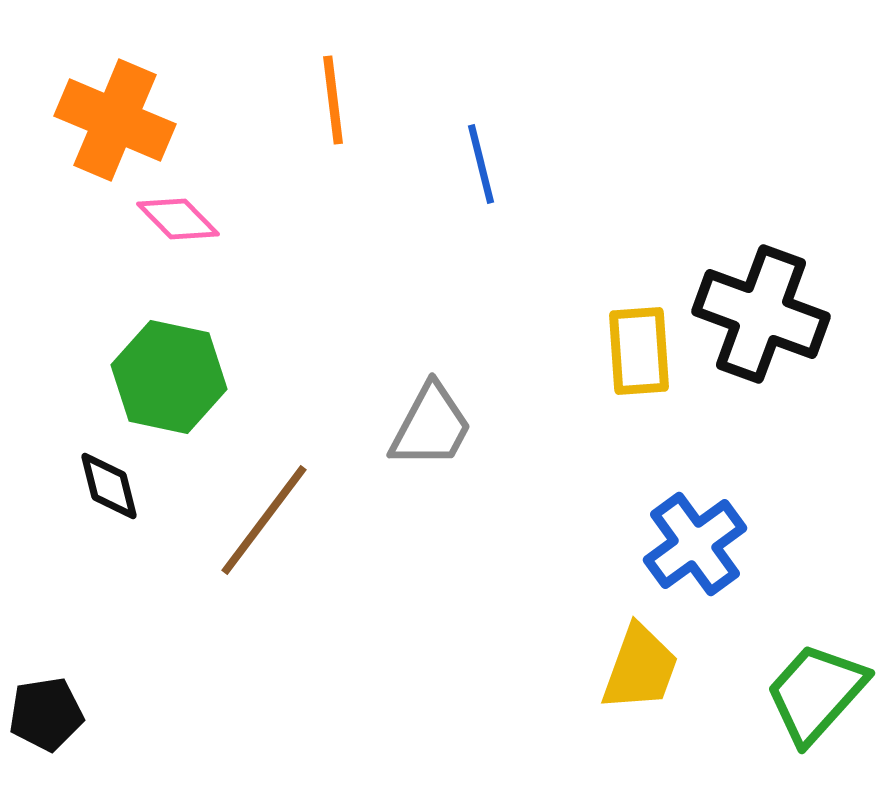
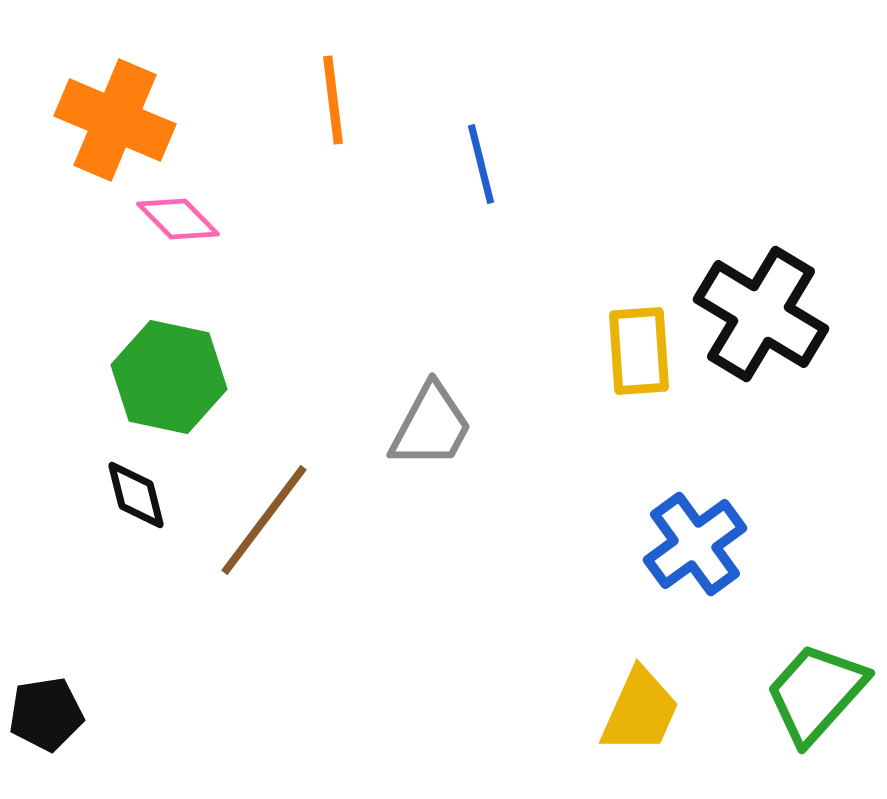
black cross: rotated 11 degrees clockwise
black diamond: moved 27 px right, 9 px down
yellow trapezoid: moved 43 px down; rotated 4 degrees clockwise
